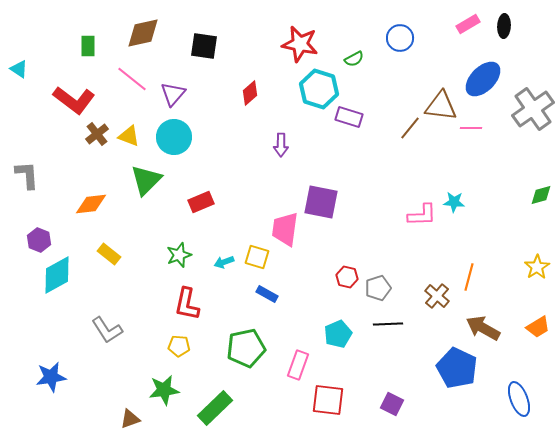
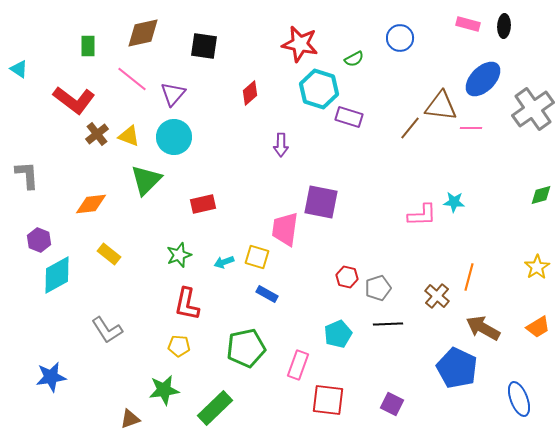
pink rectangle at (468, 24): rotated 45 degrees clockwise
red rectangle at (201, 202): moved 2 px right, 2 px down; rotated 10 degrees clockwise
